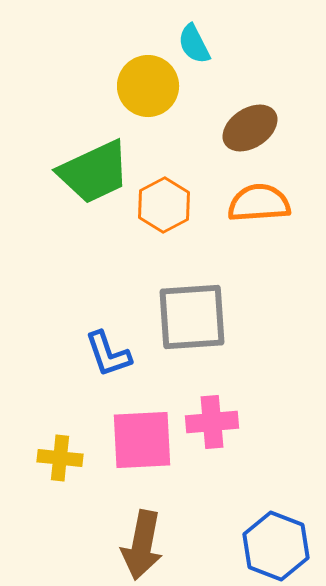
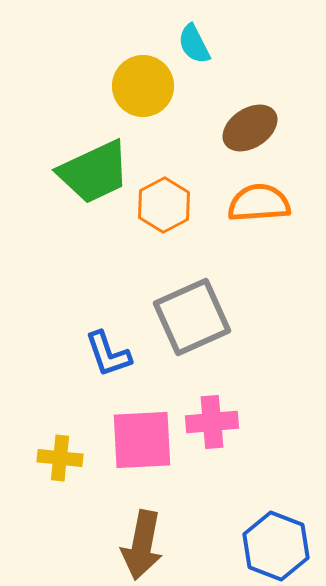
yellow circle: moved 5 px left
gray square: rotated 20 degrees counterclockwise
